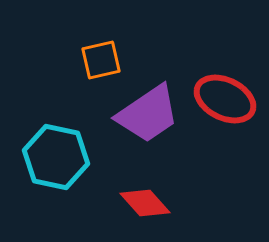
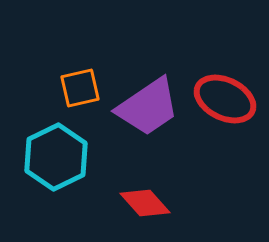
orange square: moved 21 px left, 28 px down
purple trapezoid: moved 7 px up
cyan hexagon: rotated 22 degrees clockwise
